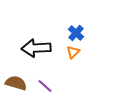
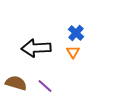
orange triangle: rotated 16 degrees counterclockwise
